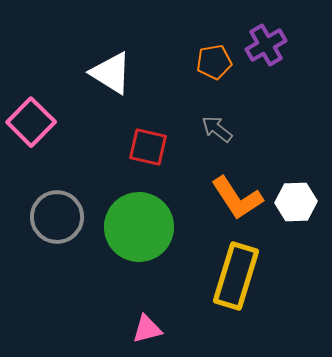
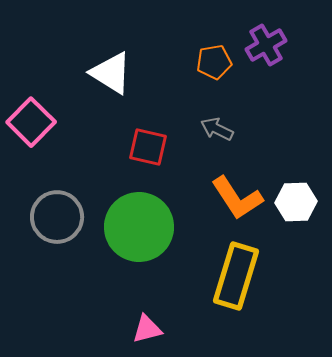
gray arrow: rotated 12 degrees counterclockwise
